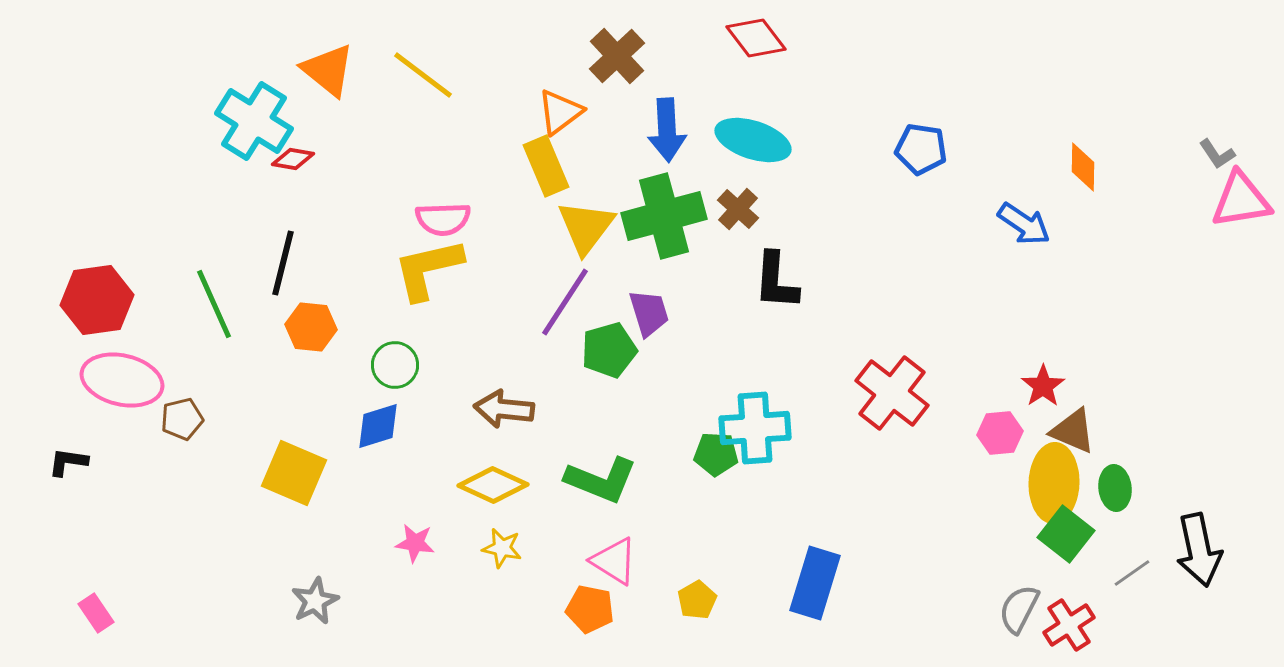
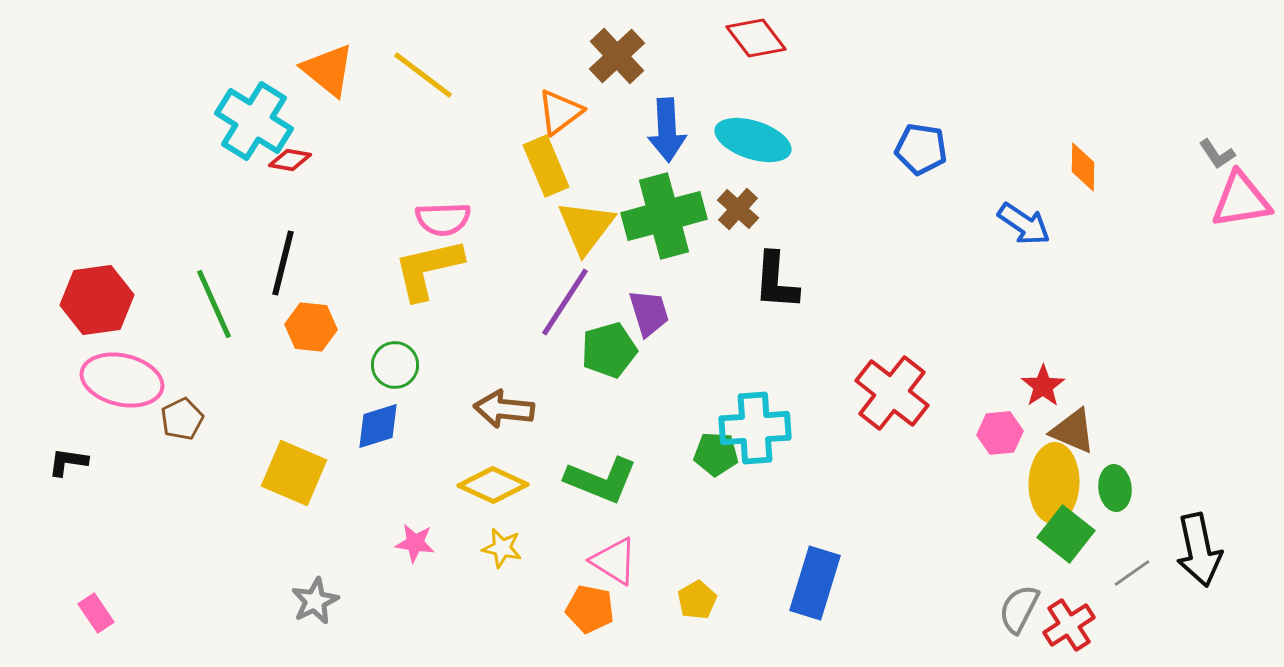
red diamond at (293, 159): moved 3 px left, 1 px down
brown pentagon at (182, 419): rotated 12 degrees counterclockwise
